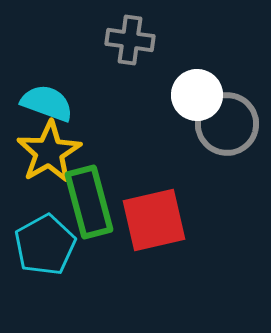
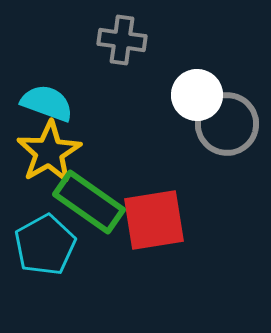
gray cross: moved 8 px left
green rectangle: rotated 40 degrees counterclockwise
red square: rotated 4 degrees clockwise
